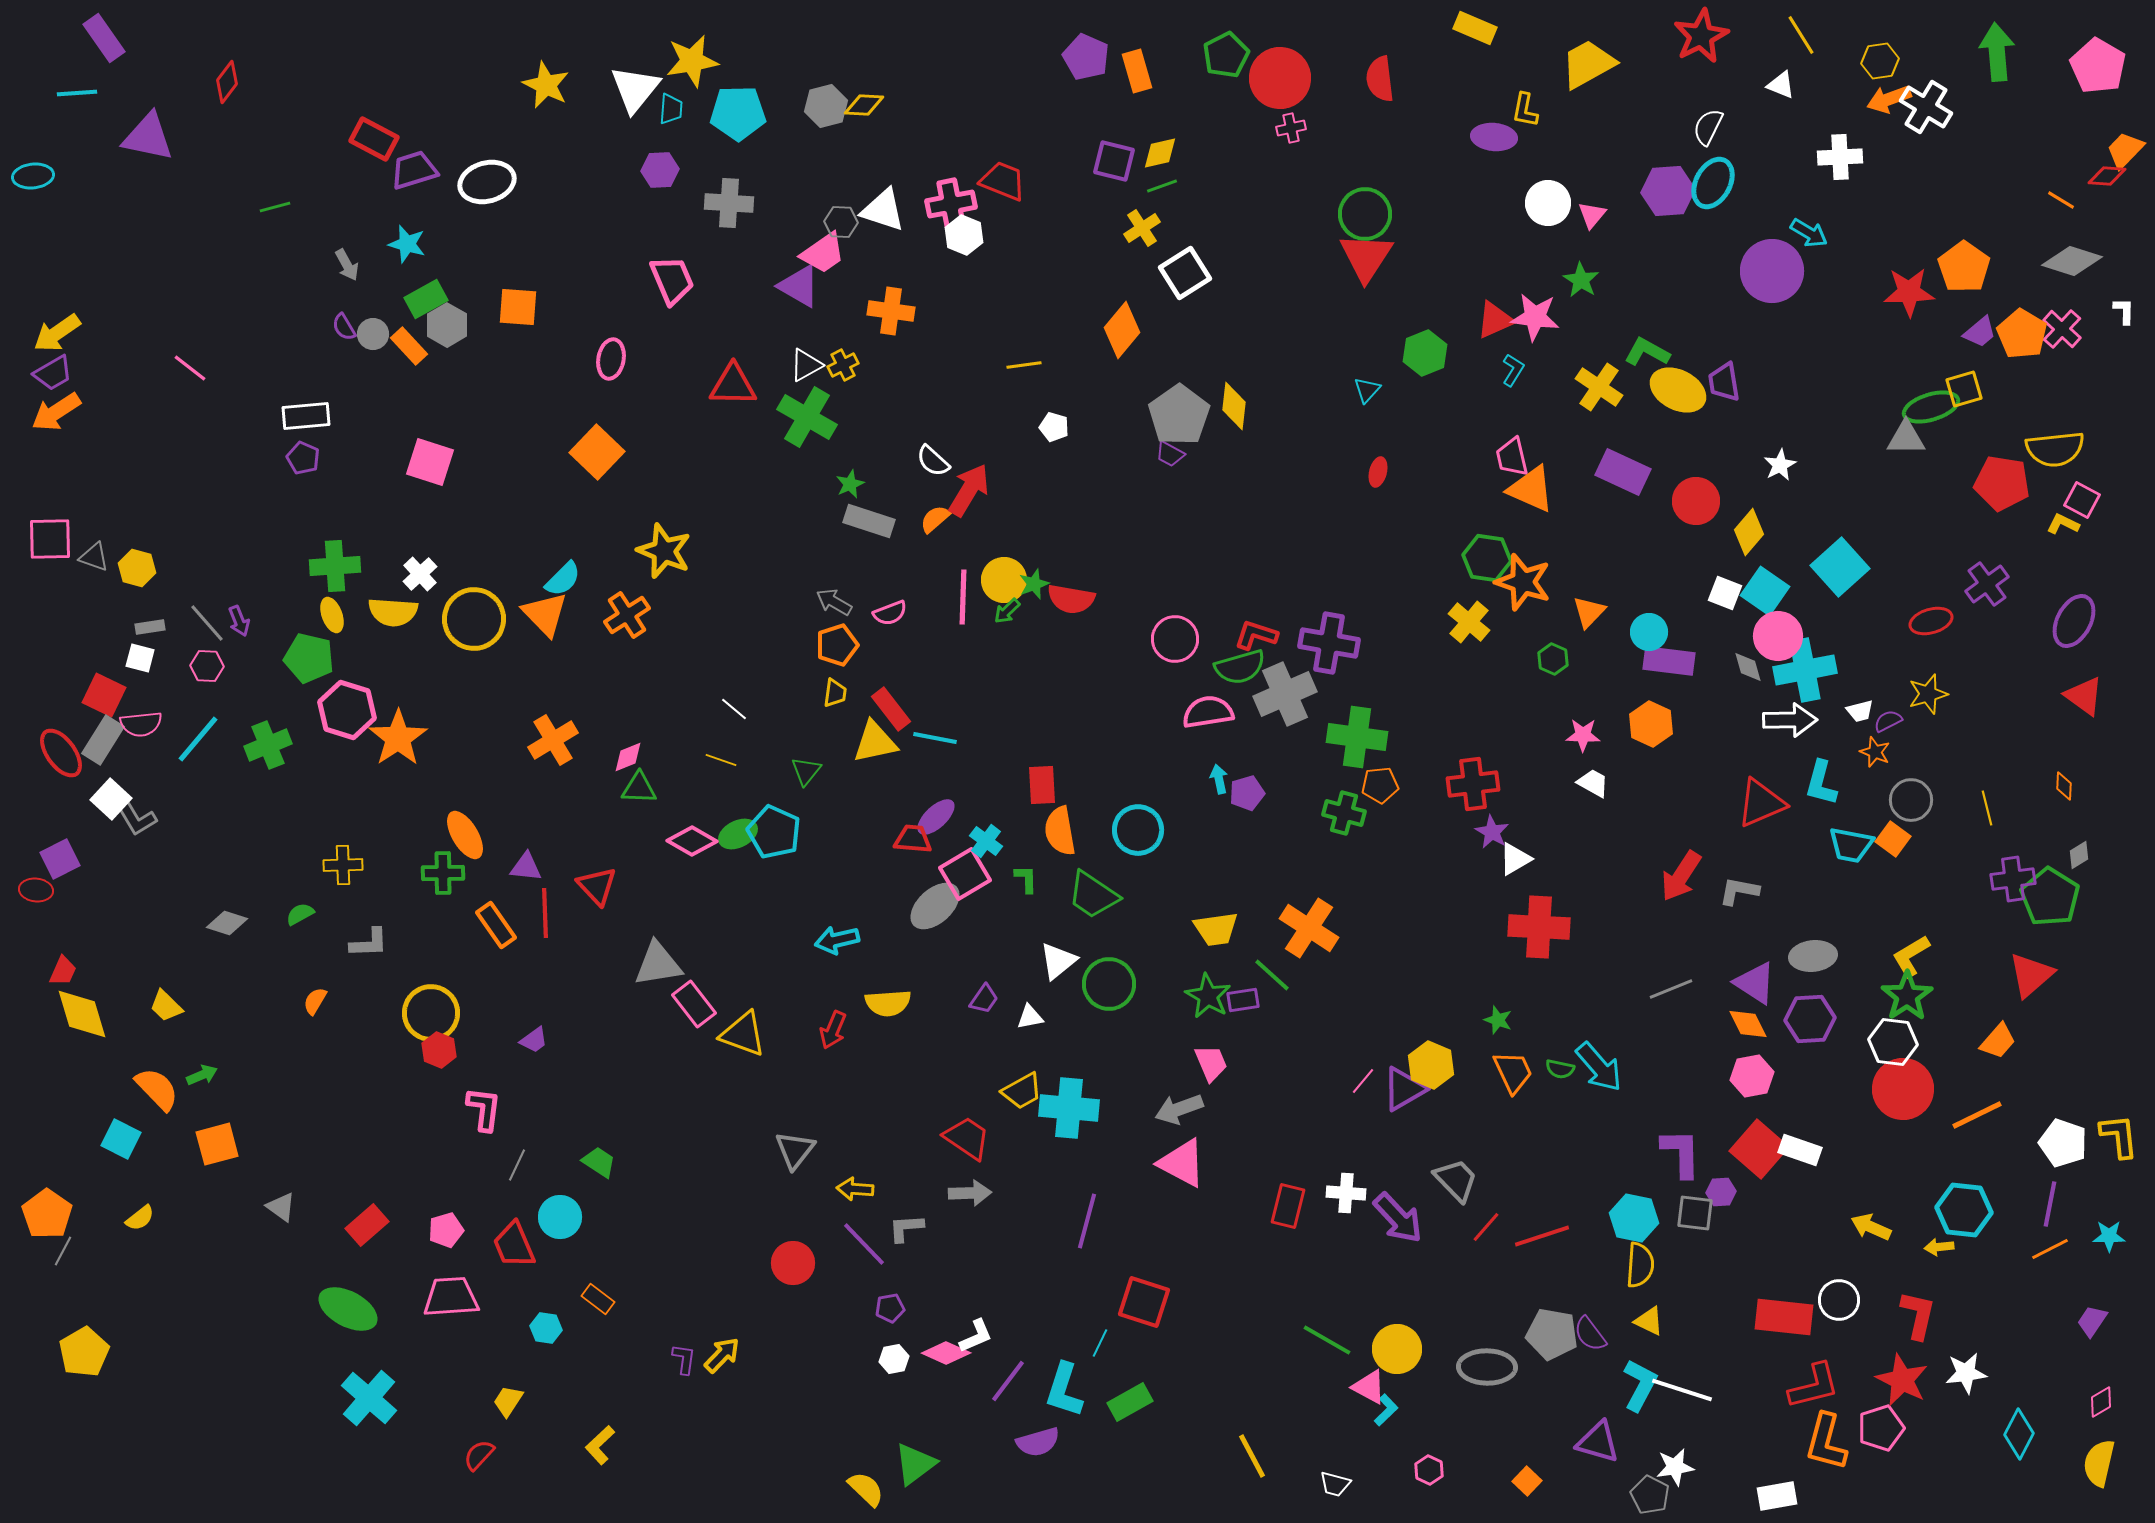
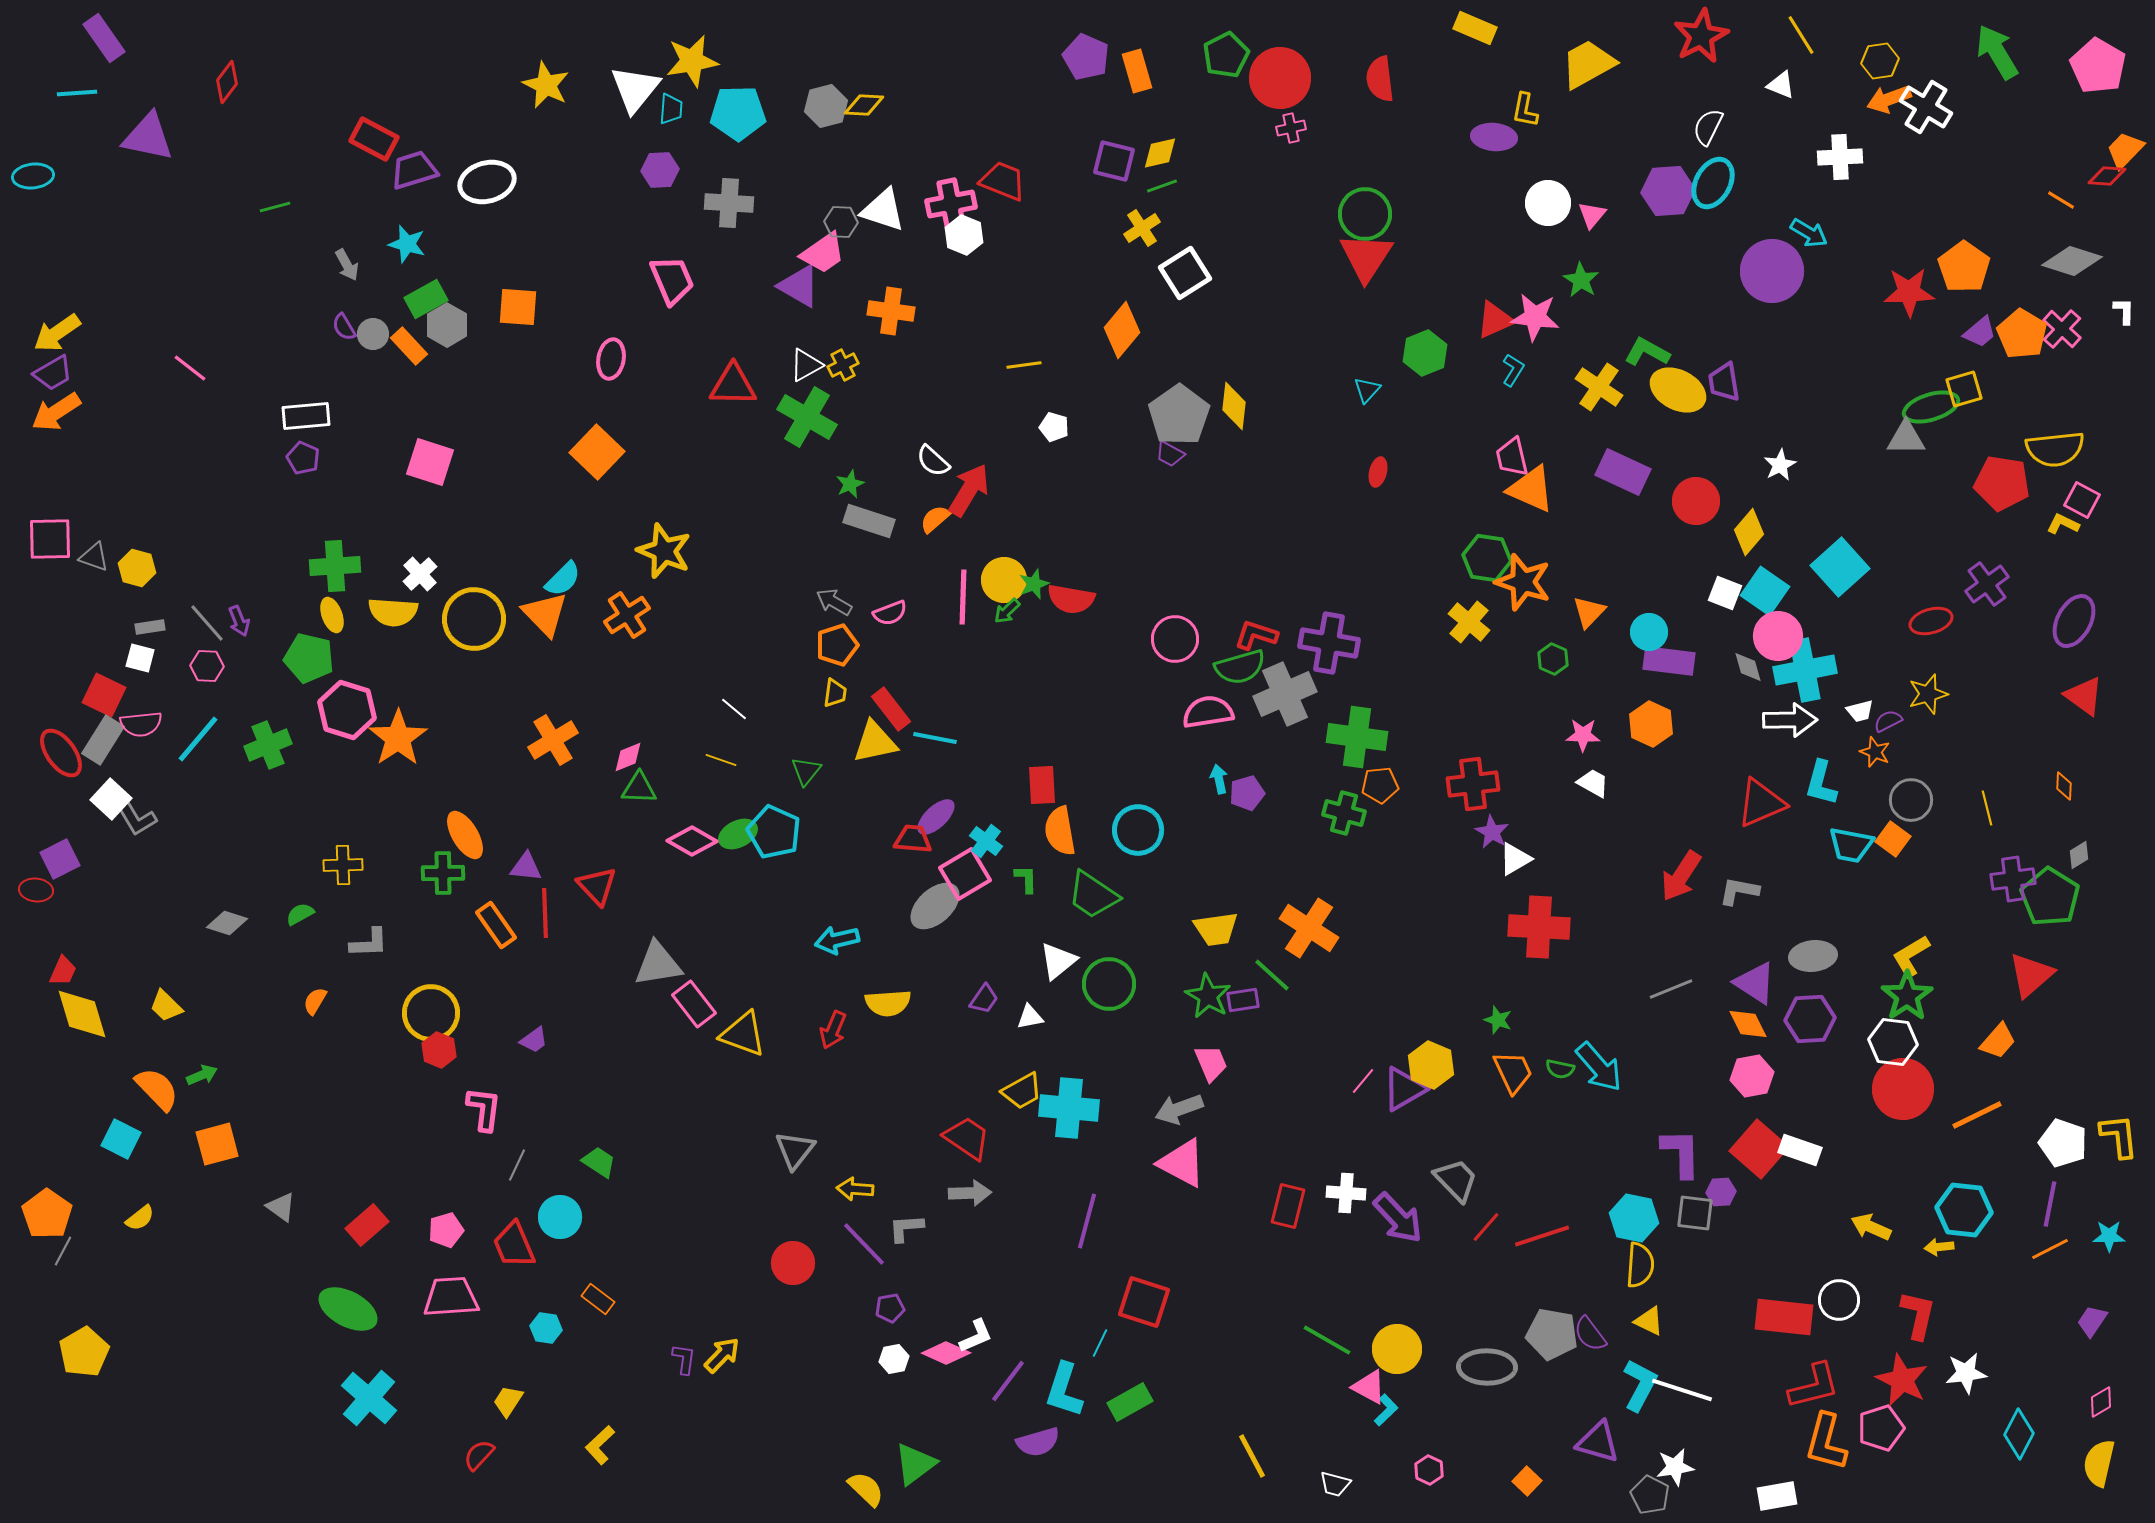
green arrow at (1997, 52): rotated 26 degrees counterclockwise
